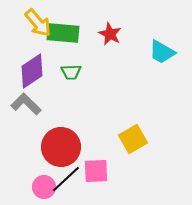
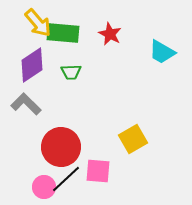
purple diamond: moved 6 px up
pink square: moved 2 px right; rotated 8 degrees clockwise
